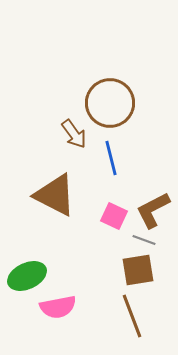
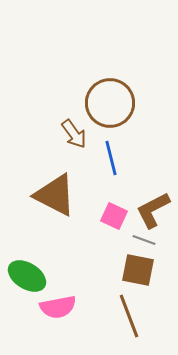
brown square: rotated 20 degrees clockwise
green ellipse: rotated 57 degrees clockwise
brown line: moved 3 px left
